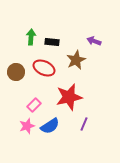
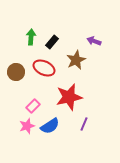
black rectangle: rotated 56 degrees counterclockwise
pink rectangle: moved 1 px left, 1 px down
